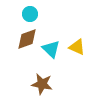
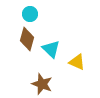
brown diamond: rotated 55 degrees counterclockwise
yellow triangle: moved 15 px down
brown star: rotated 10 degrees clockwise
